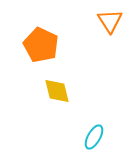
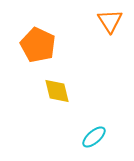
orange pentagon: moved 3 px left
cyan ellipse: rotated 20 degrees clockwise
